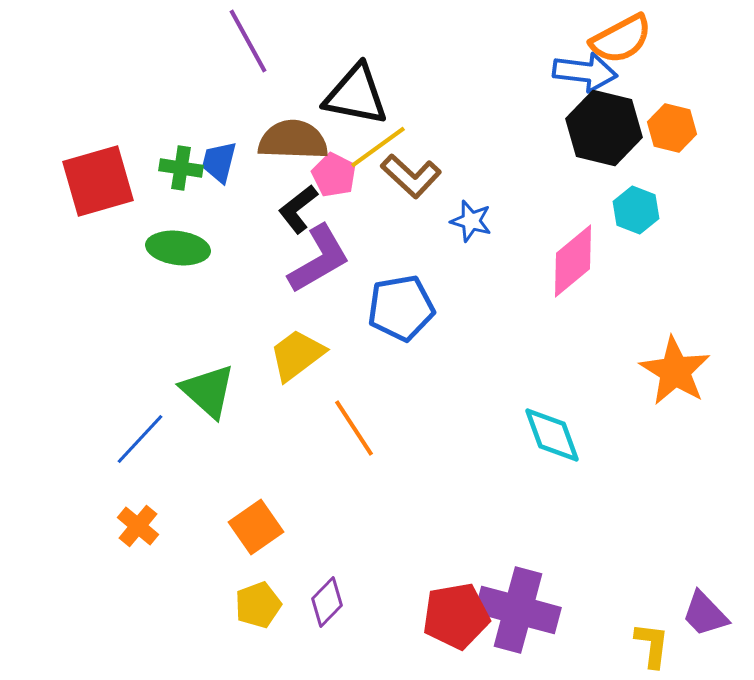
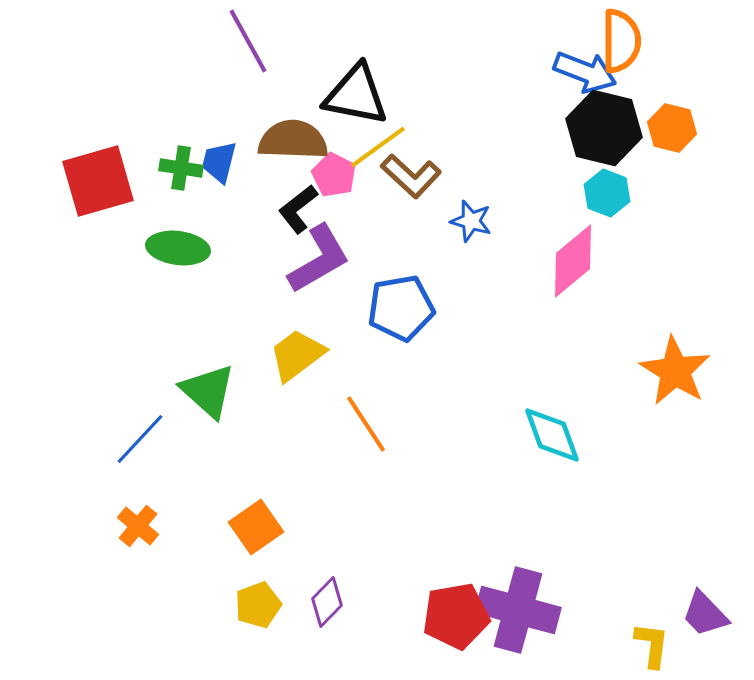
orange semicircle: moved 2 px down; rotated 62 degrees counterclockwise
blue arrow: rotated 14 degrees clockwise
cyan hexagon: moved 29 px left, 17 px up
orange line: moved 12 px right, 4 px up
